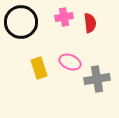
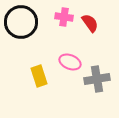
pink cross: rotated 18 degrees clockwise
red semicircle: rotated 30 degrees counterclockwise
yellow rectangle: moved 8 px down
